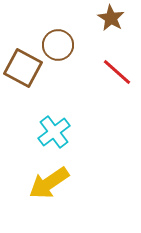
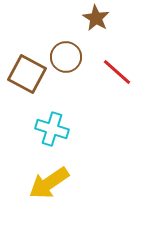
brown star: moved 15 px left
brown circle: moved 8 px right, 12 px down
brown square: moved 4 px right, 6 px down
cyan cross: moved 2 px left, 3 px up; rotated 36 degrees counterclockwise
